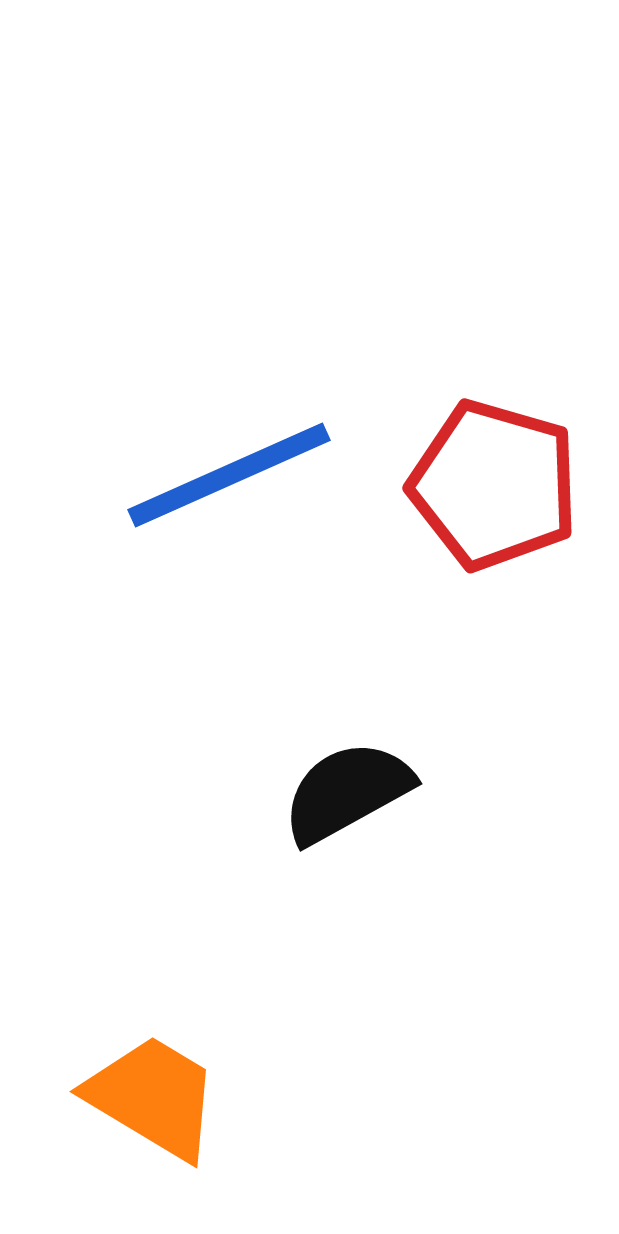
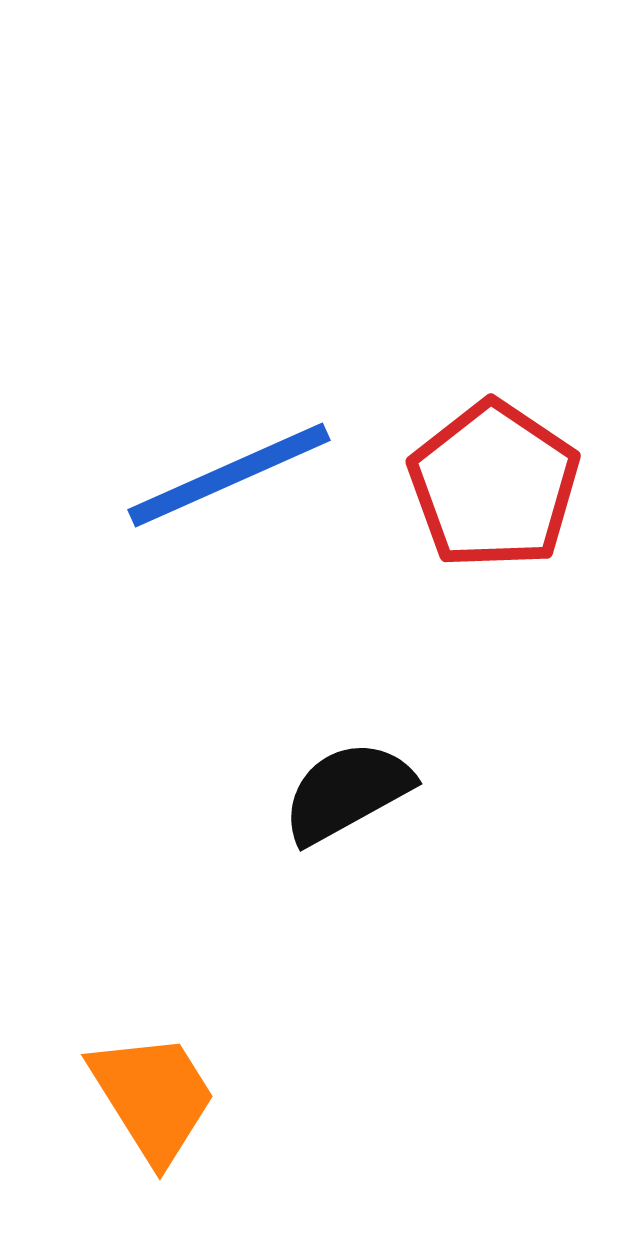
red pentagon: rotated 18 degrees clockwise
orange trapezoid: rotated 27 degrees clockwise
